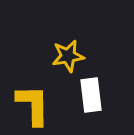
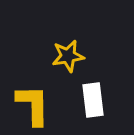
white rectangle: moved 2 px right, 5 px down
